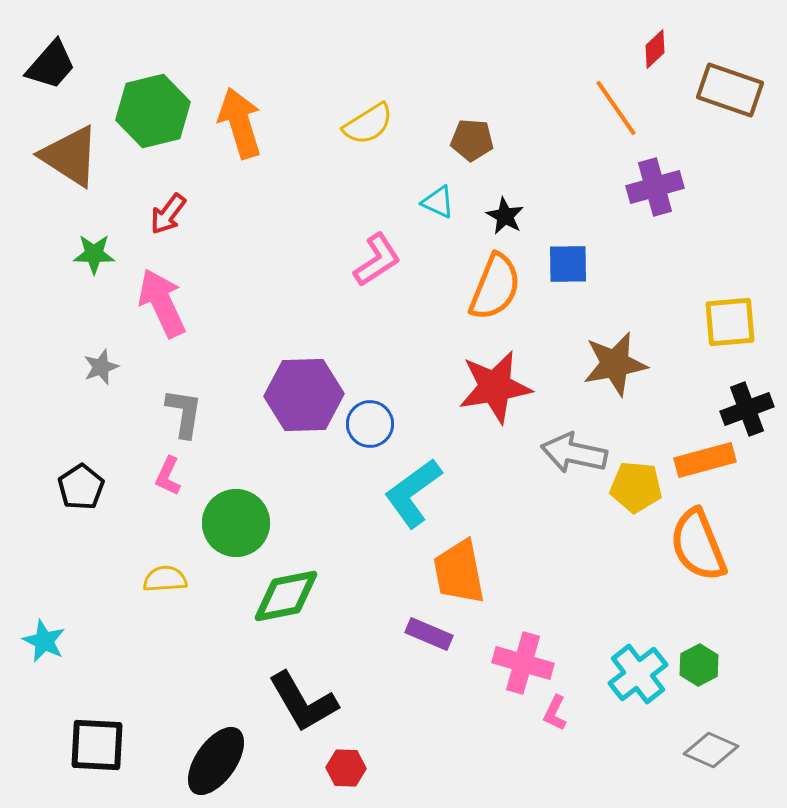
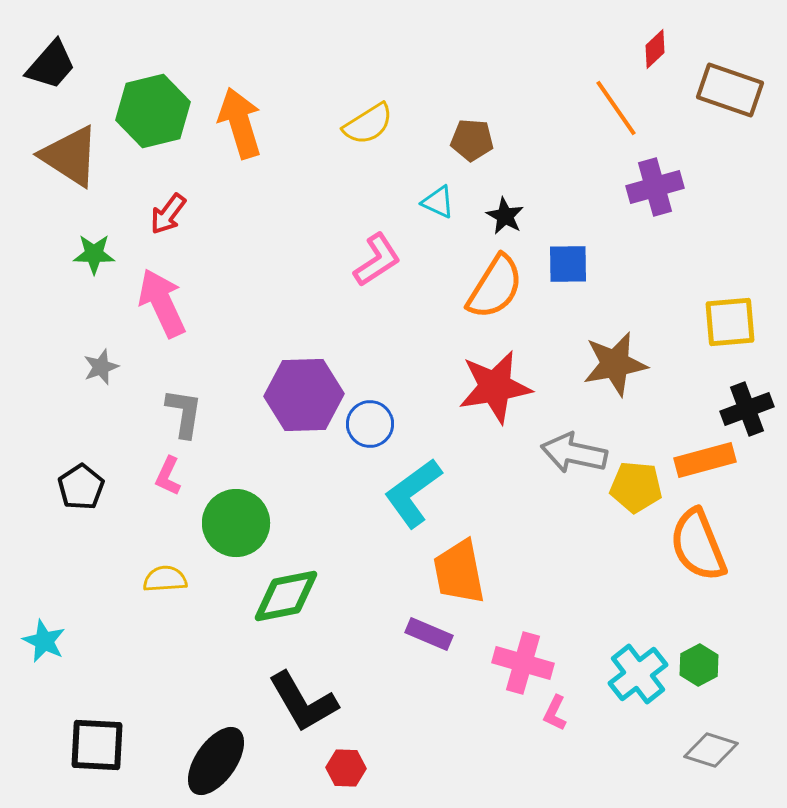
orange semicircle at (495, 287): rotated 10 degrees clockwise
gray diamond at (711, 750): rotated 6 degrees counterclockwise
